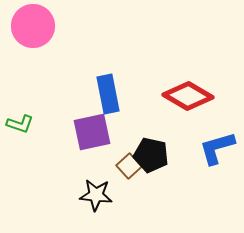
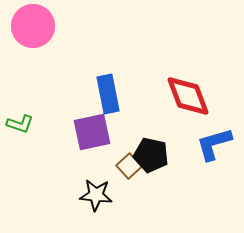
red diamond: rotated 39 degrees clockwise
blue L-shape: moved 3 px left, 4 px up
